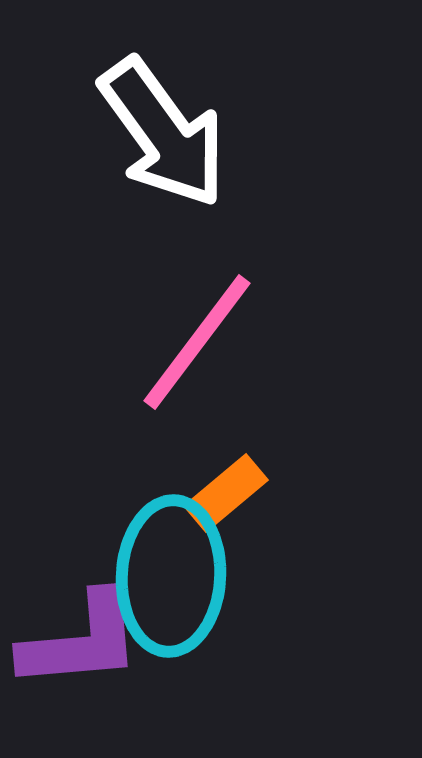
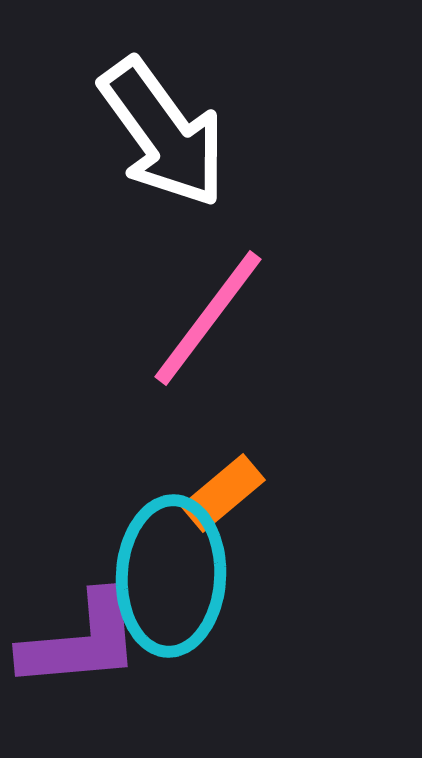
pink line: moved 11 px right, 24 px up
orange rectangle: moved 3 px left
